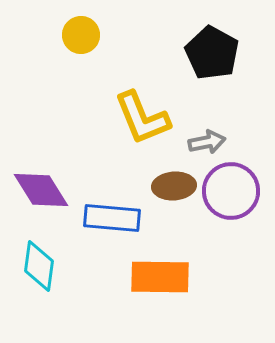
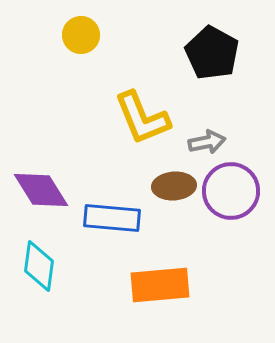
orange rectangle: moved 8 px down; rotated 6 degrees counterclockwise
